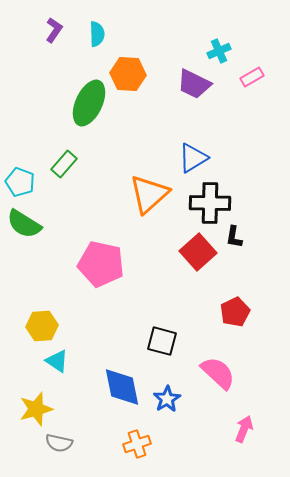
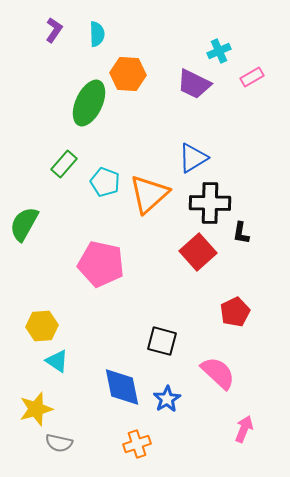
cyan pentagon: moved 85 px right
green semicircle: rotated 87 degrees clockwise
black L-shape: moved 7 px right, 4 px up
